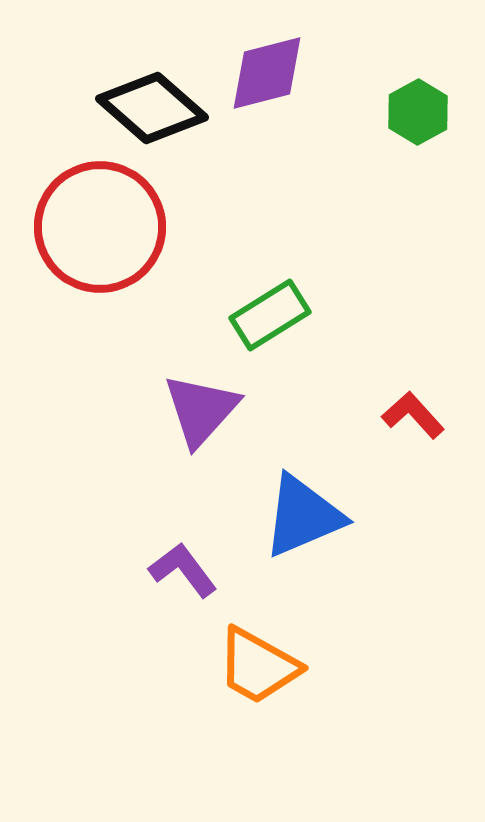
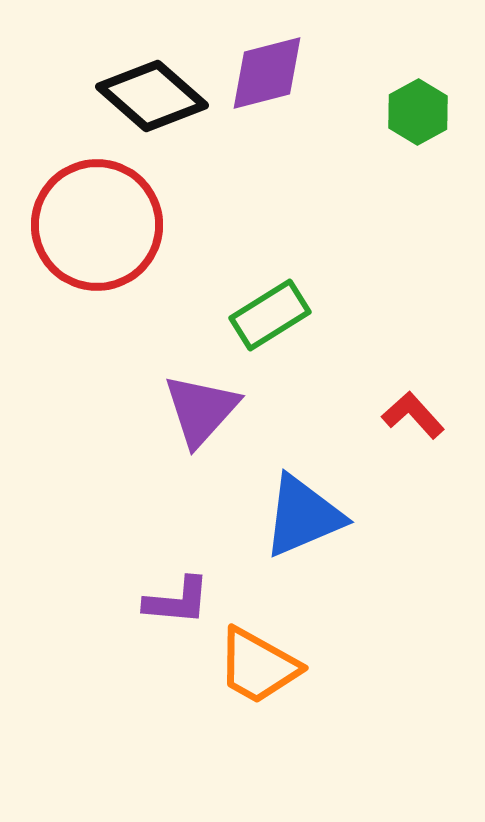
black diamond: moved 12 px up
red circle: moved 3 px left, 2 px up
purple L-shape: moved 6 px left, 31 px down; rotated 132 degrees clockwise
